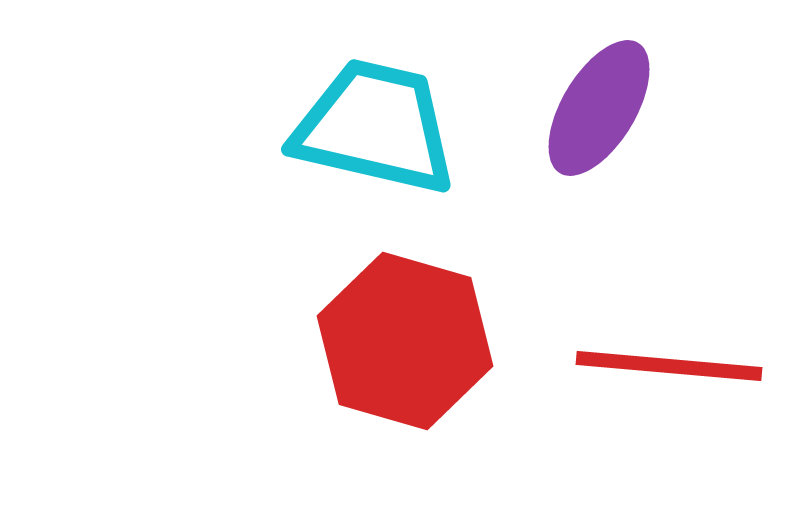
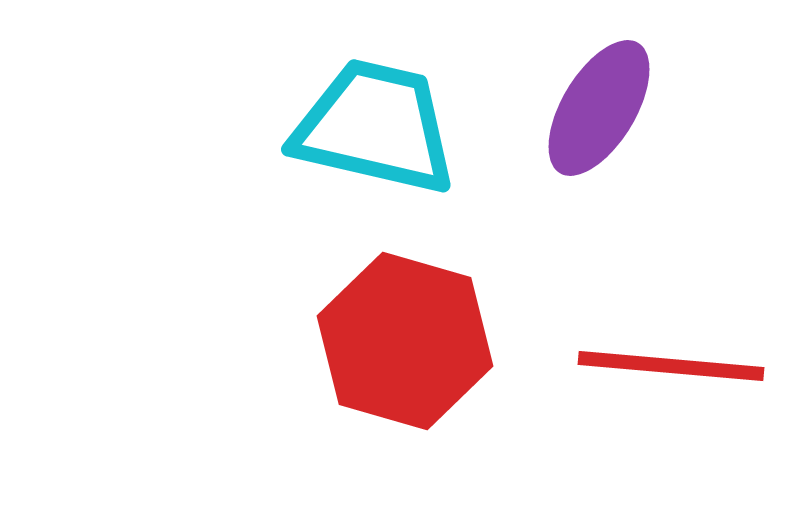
red line: moved 2 px right
